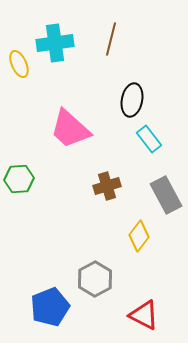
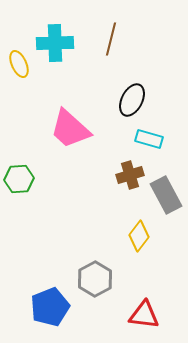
cyan cross: rotated 6 degrees clockwise
black ellipse: rotated 16 degrees clockwise
cyan rectangle: rotated 36 degrees counterclockwise
brown cross: moved 23 px right, 11 px up
red triangle: rotated 20 degrees counterclockwise
